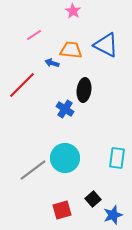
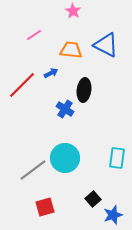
blue arrow: moved 1 px left, 10 px down; rotated 136 degrees clockwise
red square: moved 17 px left, 3 px up
